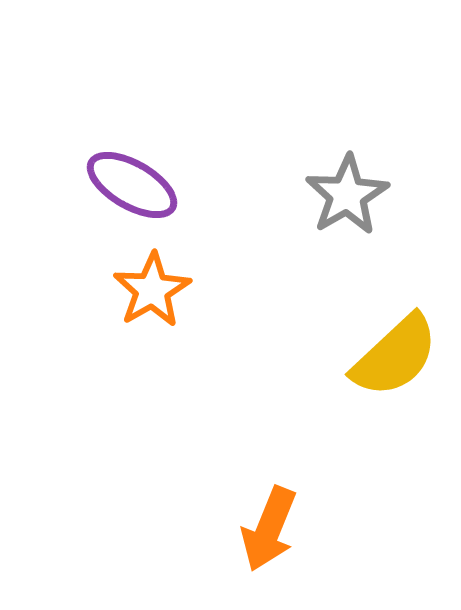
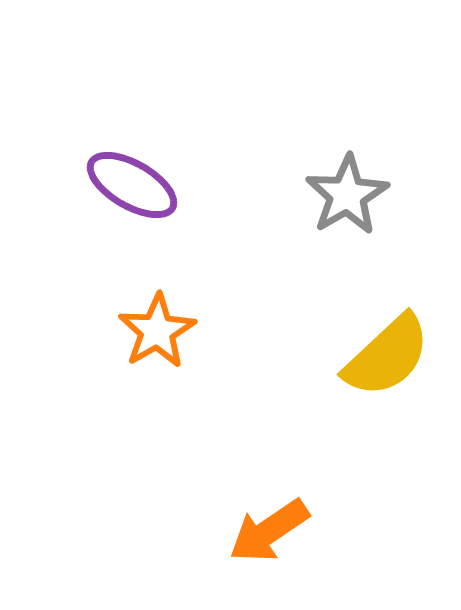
orange star: moved 5 px right, 41 px down
yellow semicircle: moved 8 px left
orange arrow: moved 2 px down; rotated 34 degrees clockwise
